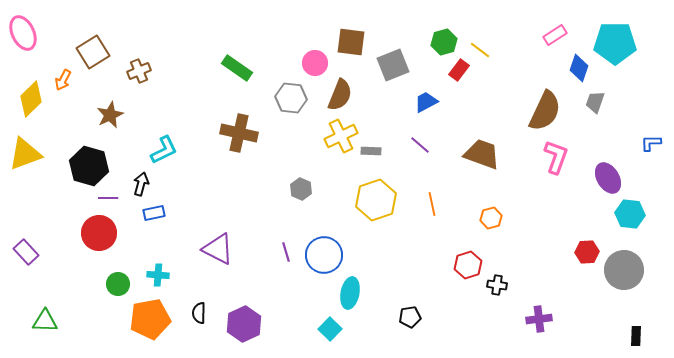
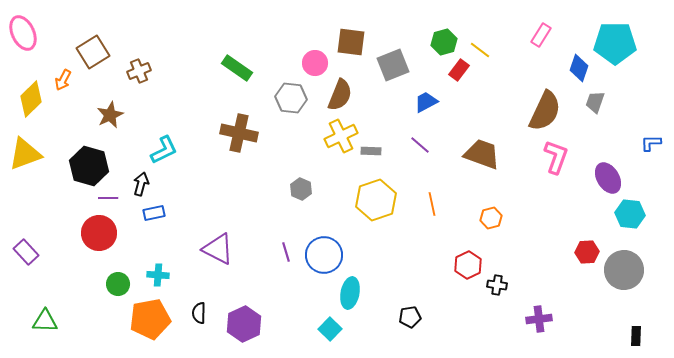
pink rectangle at (555, 35): moved 14 px left; rotated 25 degrees counterclockwise
red hexagon at (468, 265): rotated 8 degrees counterclockwise
